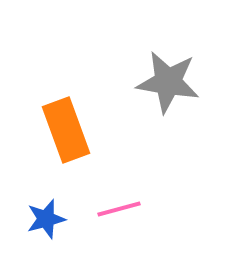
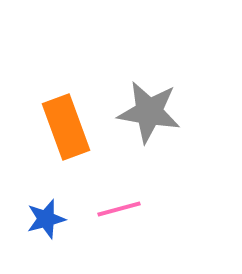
gray star: moved 19 px left, 30 px down
orange rectangle: moved 3 px up
